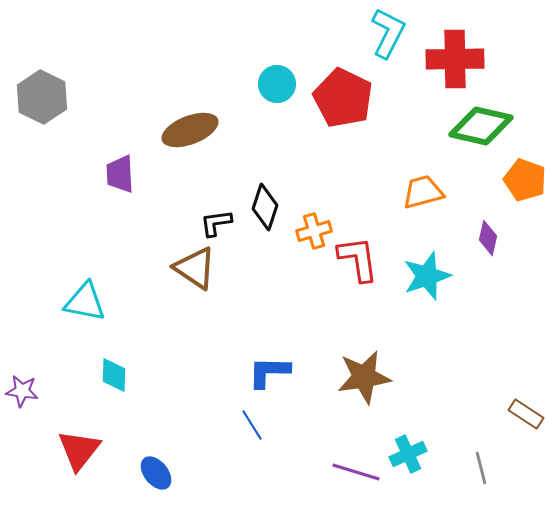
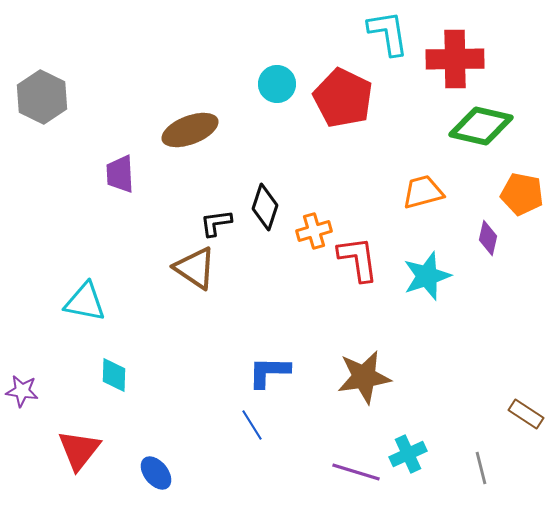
cyan L-shape: rotated 36 degrees counterclockwise
orange pentagon: moved 3 px left, 14 px down; rotated 9 degrees counterclockwise
